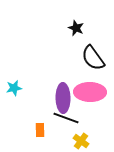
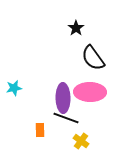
black star: rotated 14 degrees clockwise
